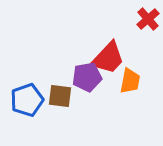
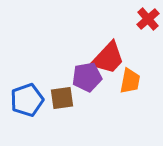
brown square: moved 2 px right, 2 px down; rotated 15 degrees counterclockwise
